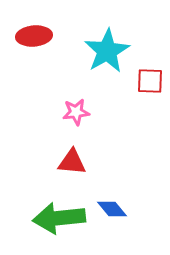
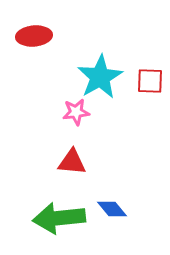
cyan star: moved 7 px left, 26 px down
